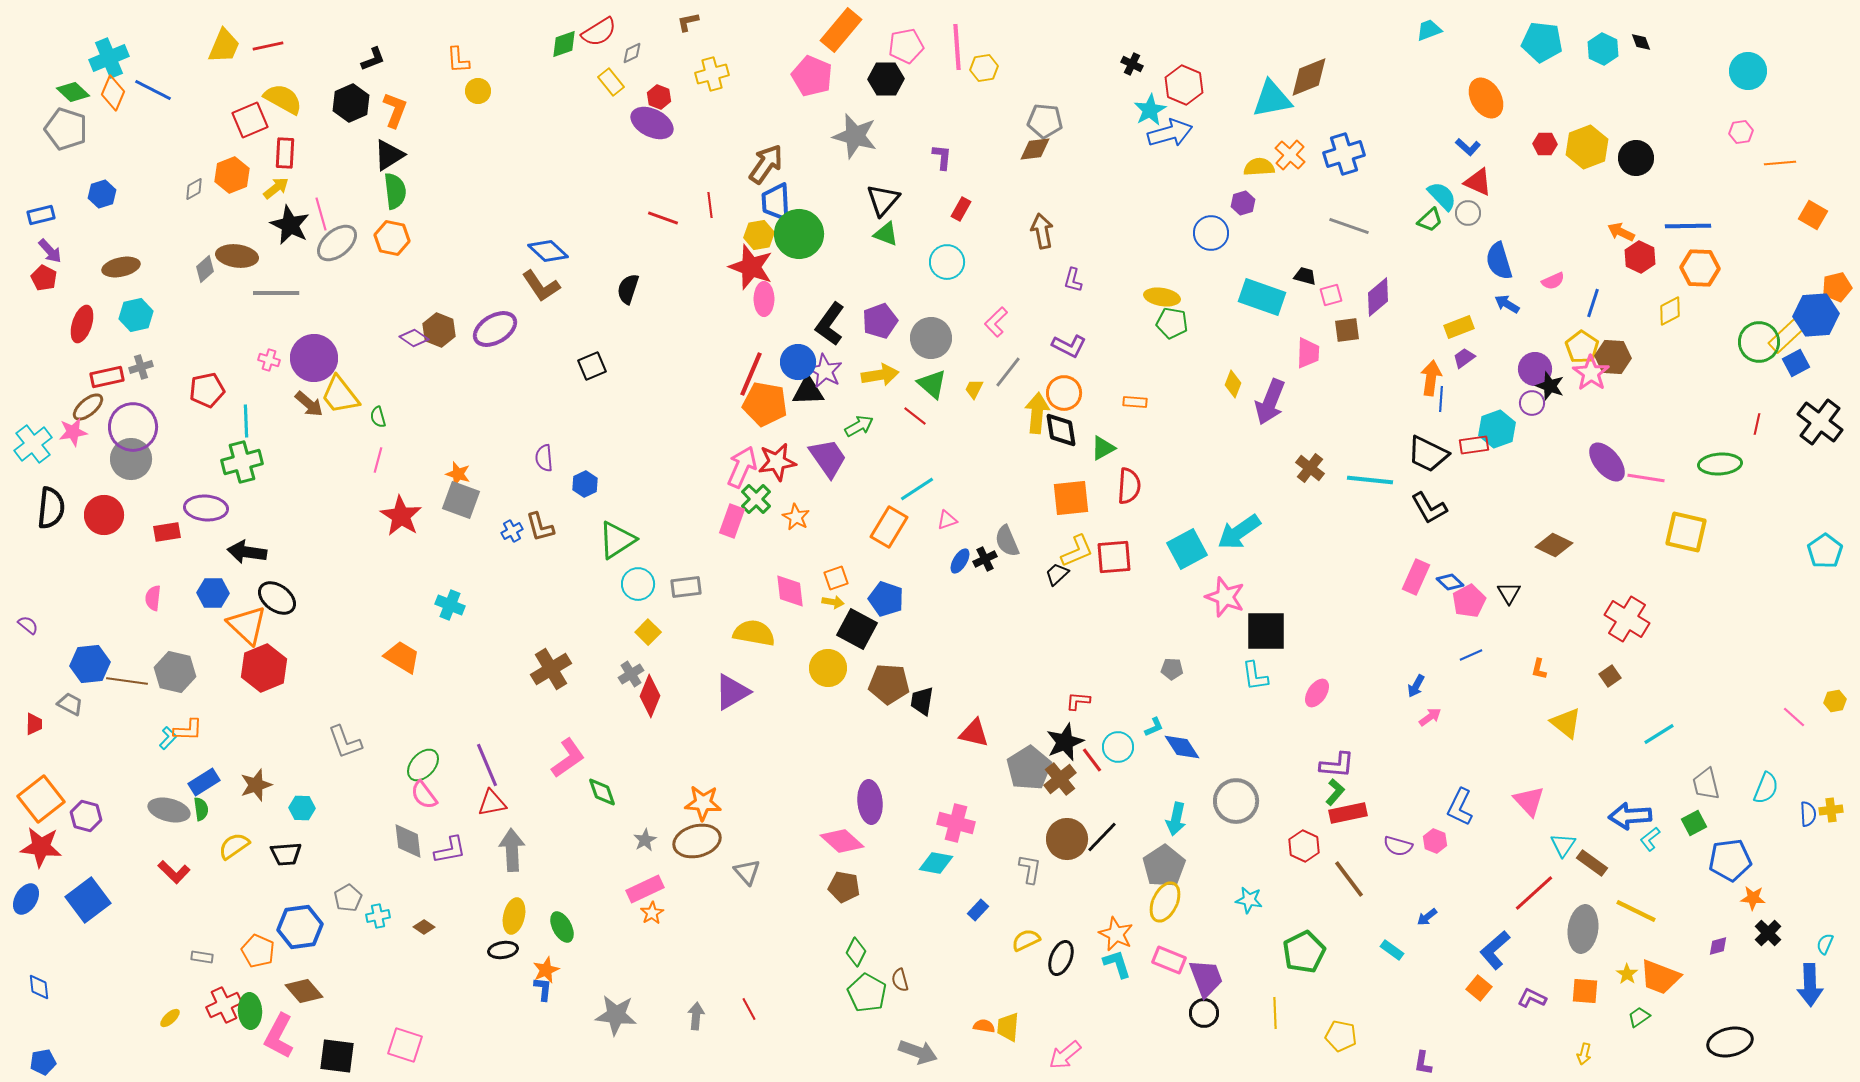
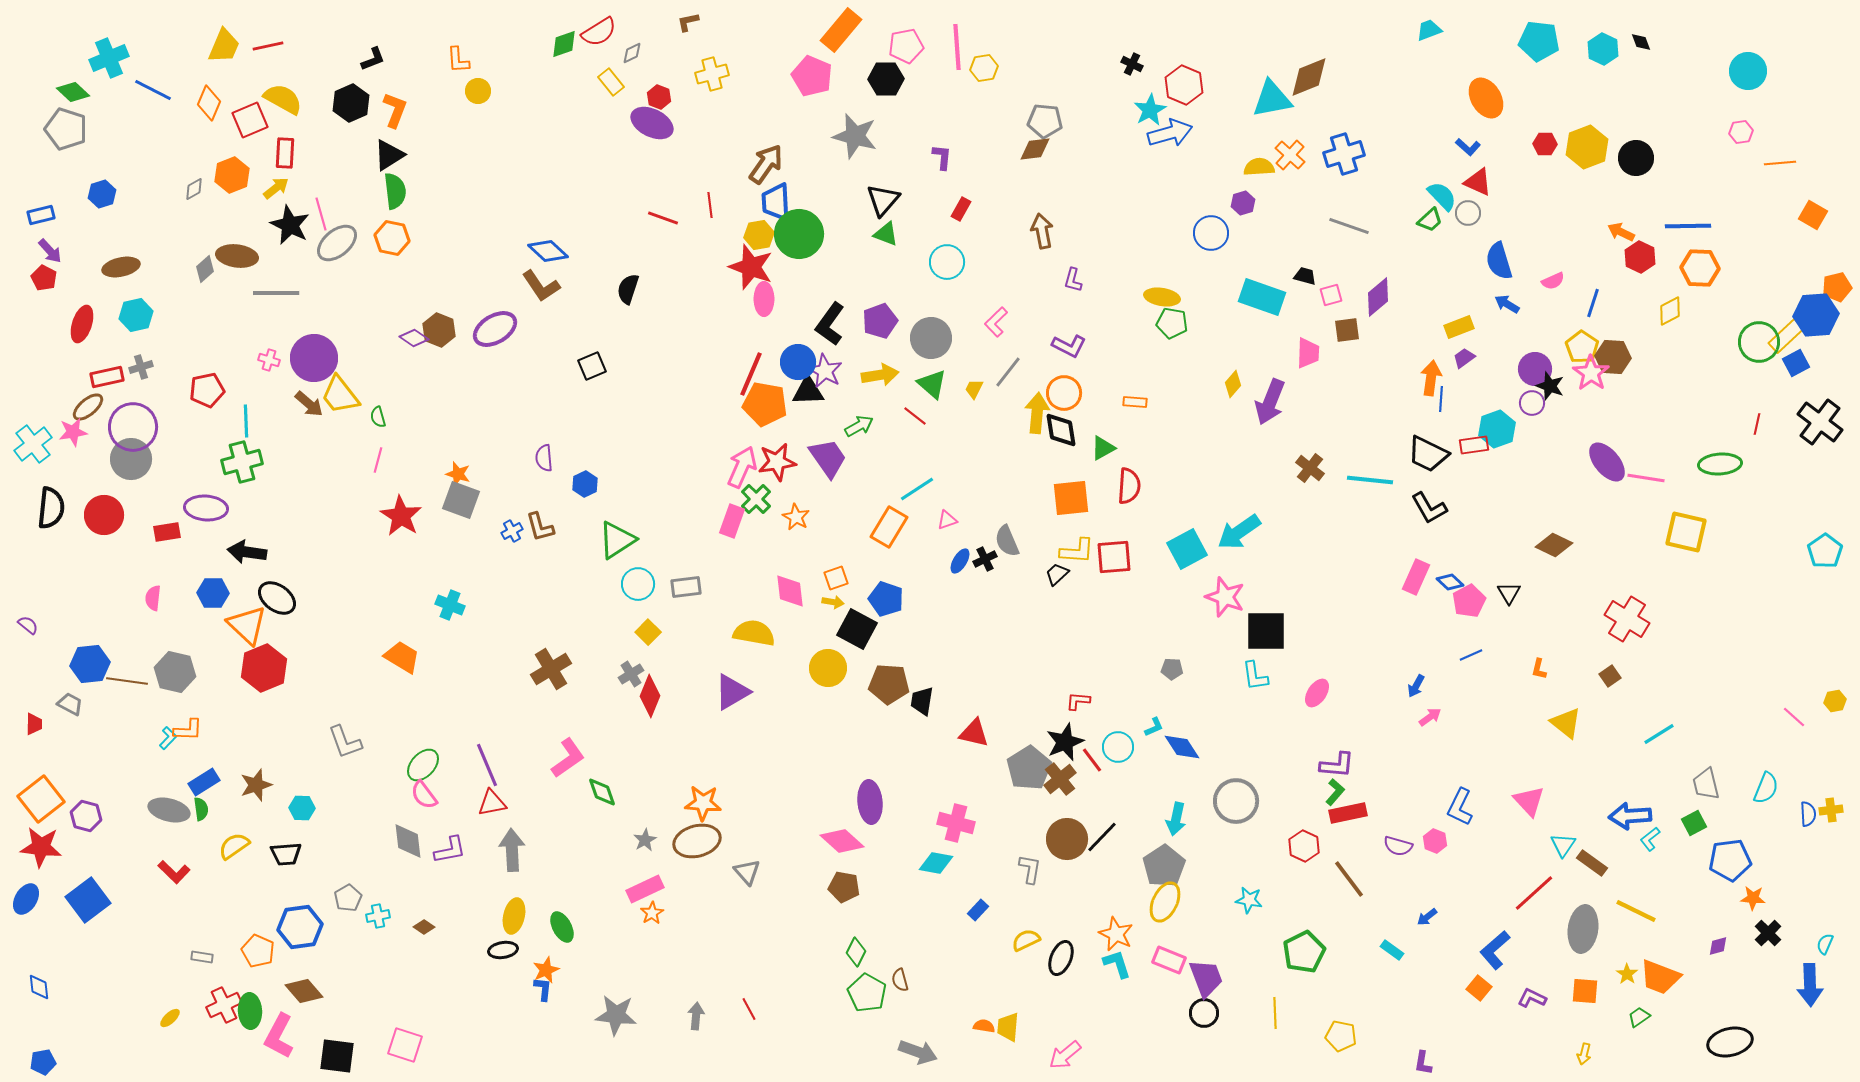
cyan pentagon at (1542, 42): moved 3 px left, 1 px up
orange diamond at (113, 93): moved 96 px right, 10 px down
yellow diamond at (1233, 384): rotated 20 degrees clockwise
yellow L-shape at (1077, 551): rotated 27 degrees clockwise
